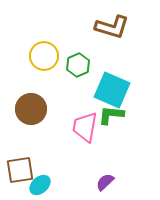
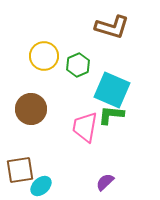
cyan ellipse: moved 1 px right, 1 px down
